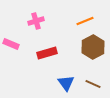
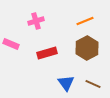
brown hexagon: moved 6 px left, 1 px down
